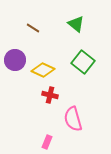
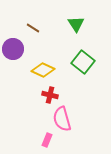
green triangle: rotated 18 degrees clockwise
purple circle: moved 2 px left, 11 px up
pink semicircle: moved 11 px left
pink rectangle: moved 2 px up
